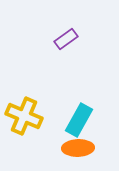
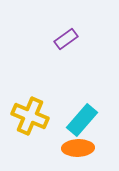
yellow cross: moved 6 px right
cyan rectangle: moved 3 px right; rotated 12 degrees clockwise
